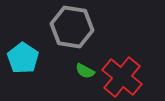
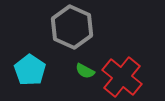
gray hexagon: rotated 15 degrees clockwise
cyan pentagon: moved 7 px right, 12 px down
